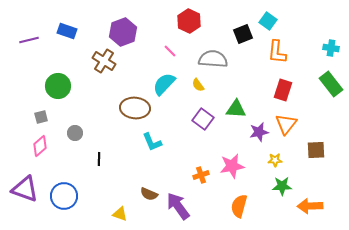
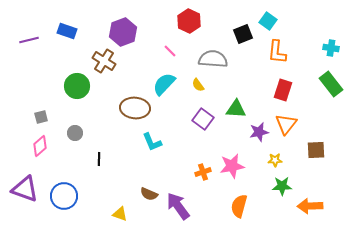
green circle: moved 19 px right
orange cross: moved 2 px right, 3 px up
